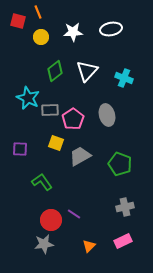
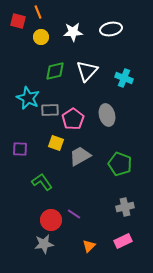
green diamond: rotated 25 degrees clockwise
